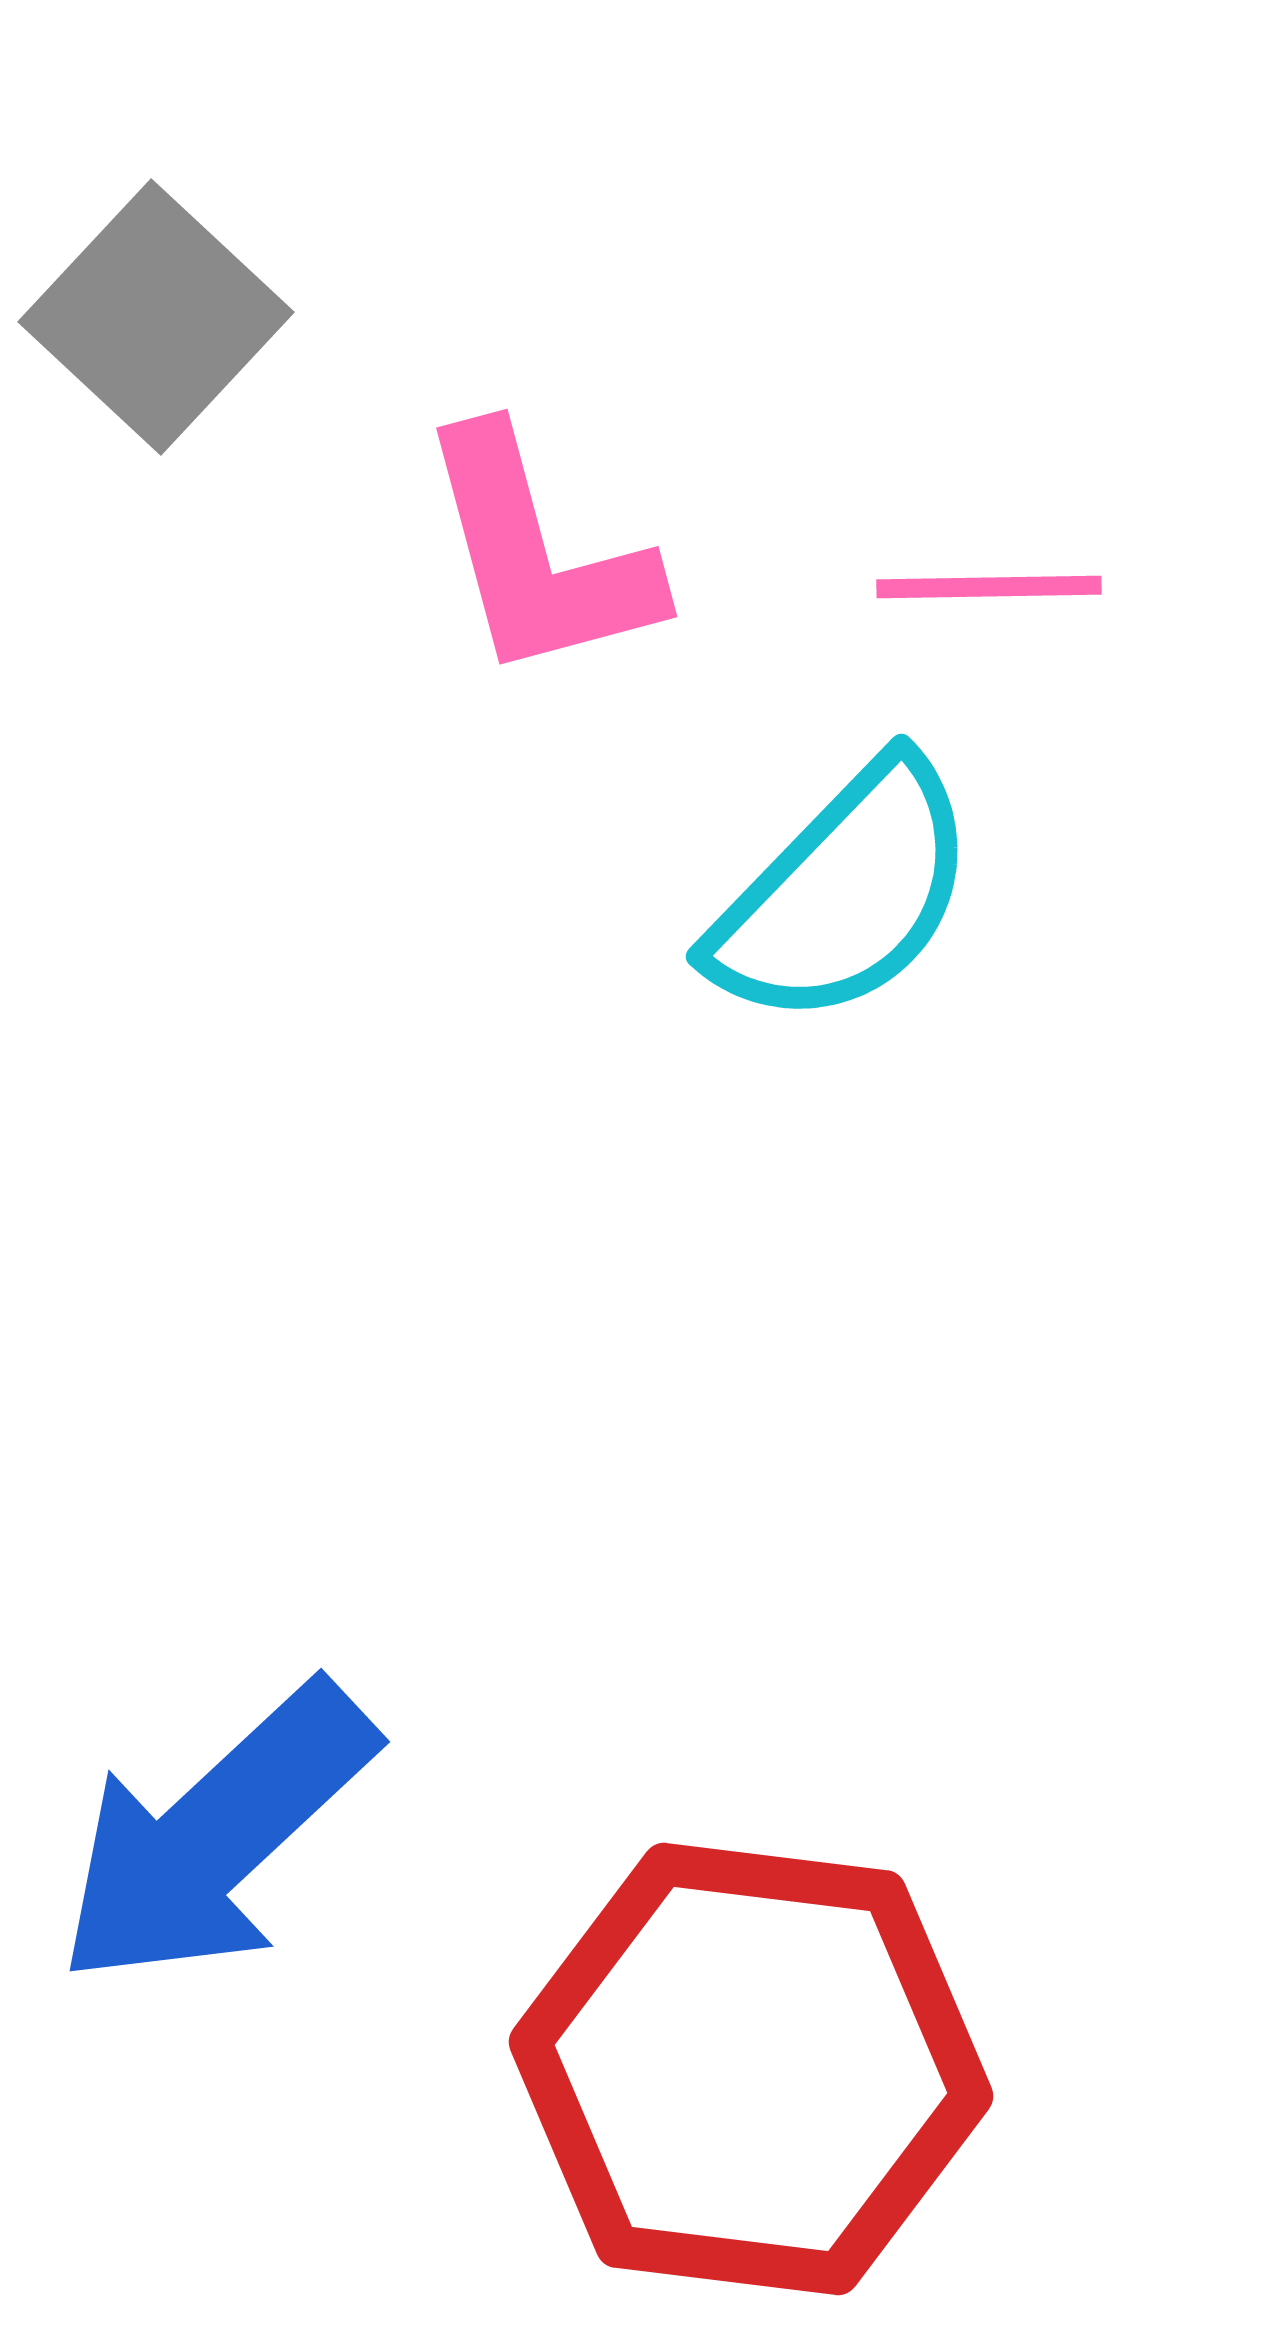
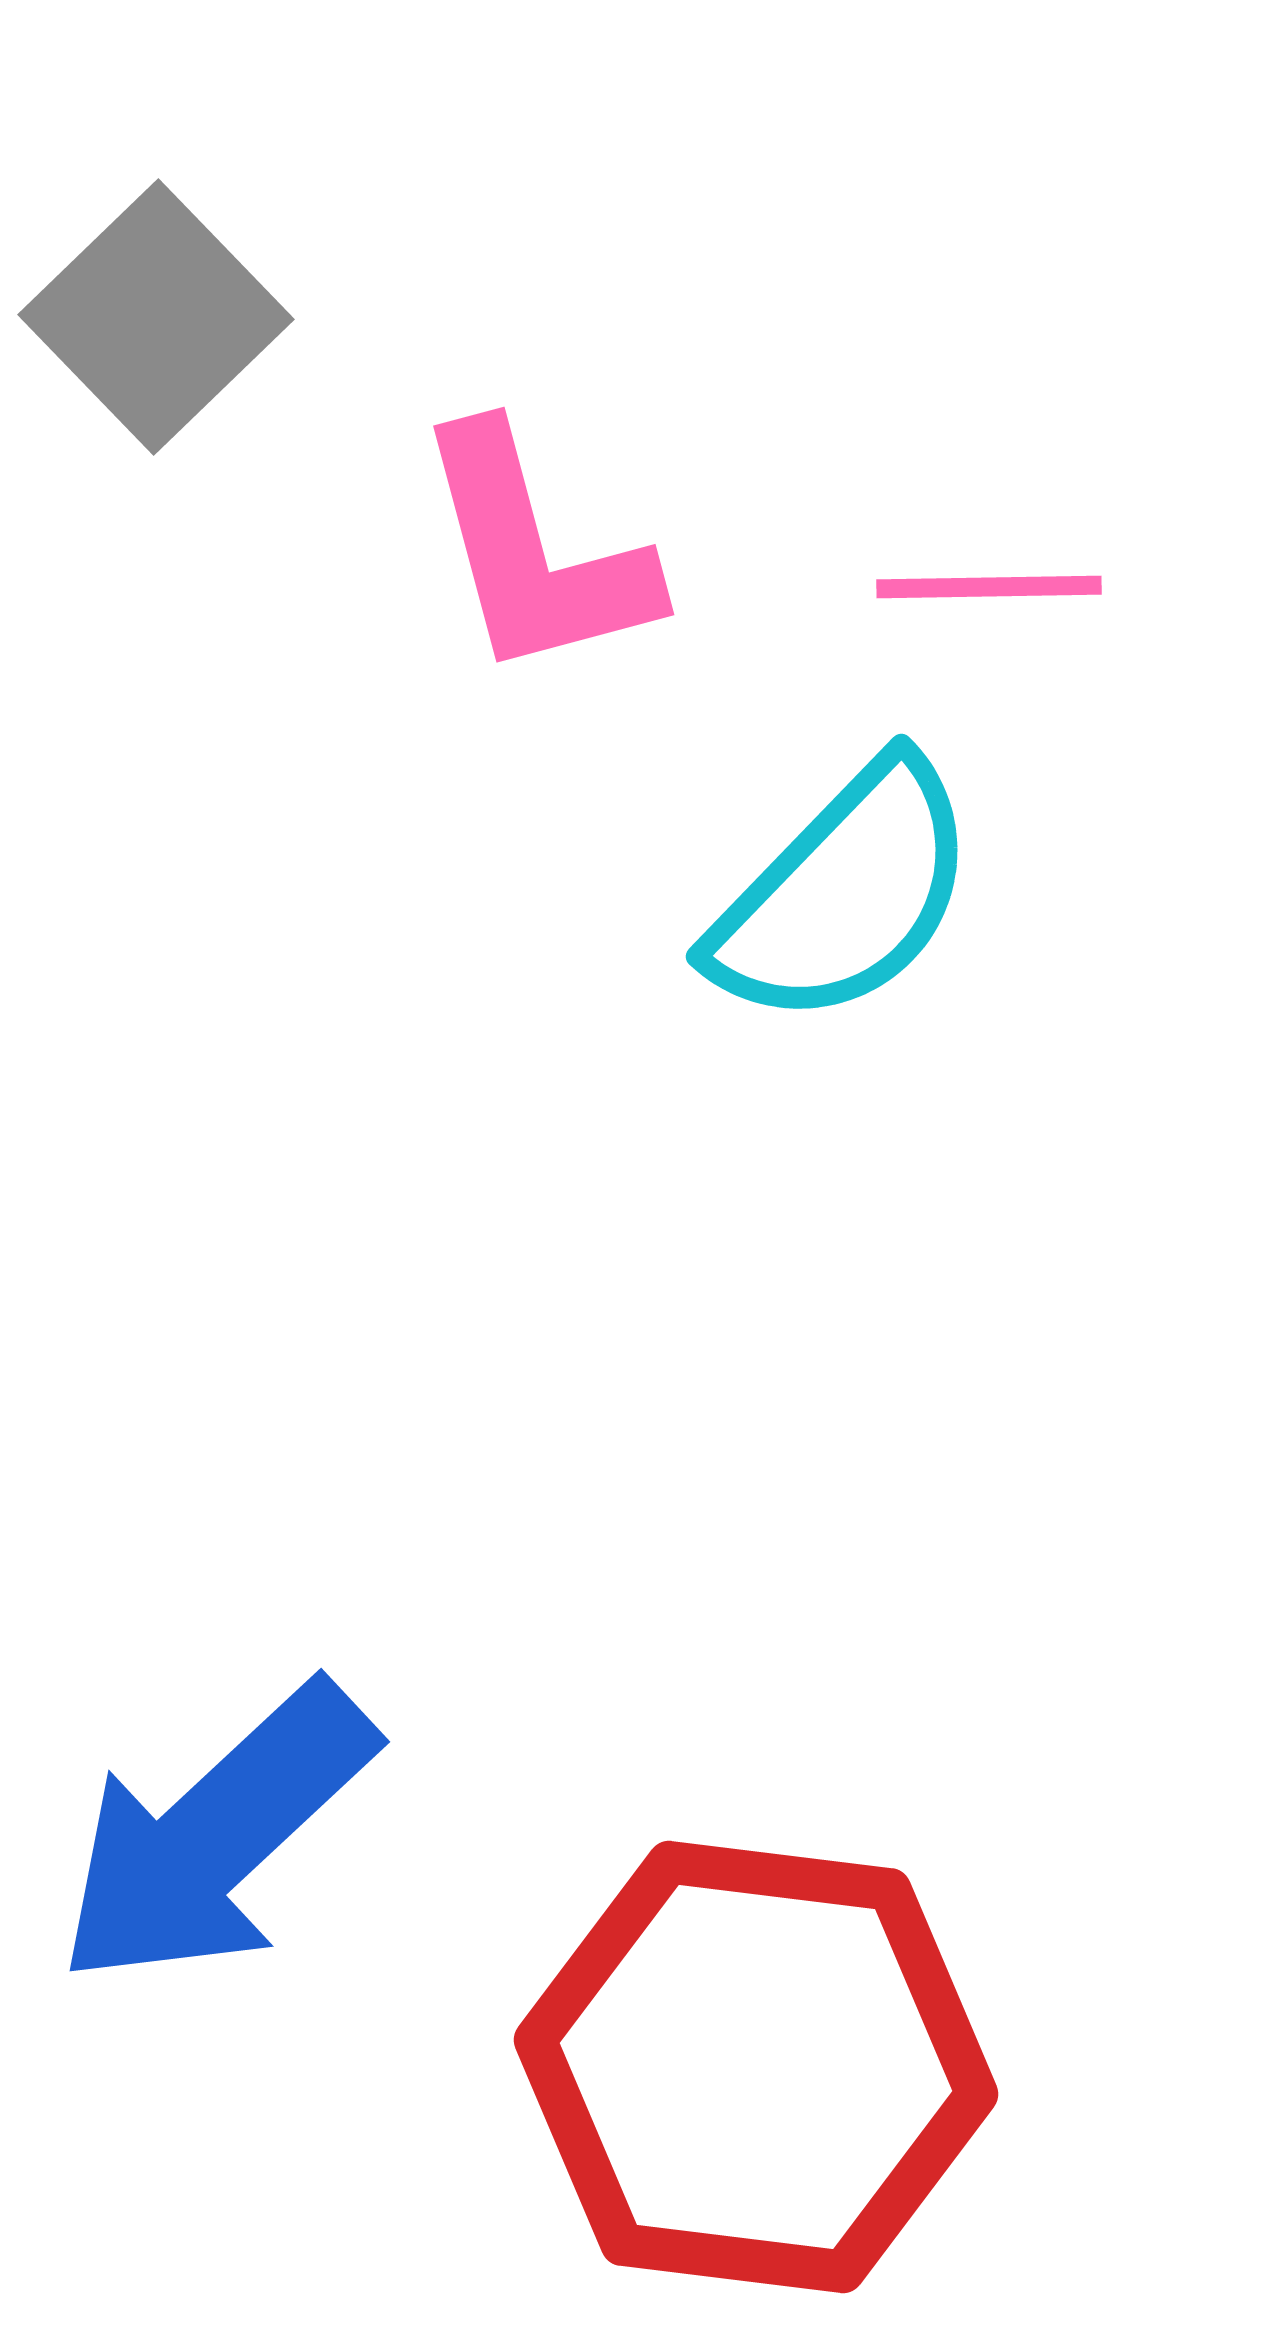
gray square: rotated 3 degrees clockwise
pink L-shape: moved 3 px left, 2 px up
red hexagon: moved 5 px right, 2 px up
